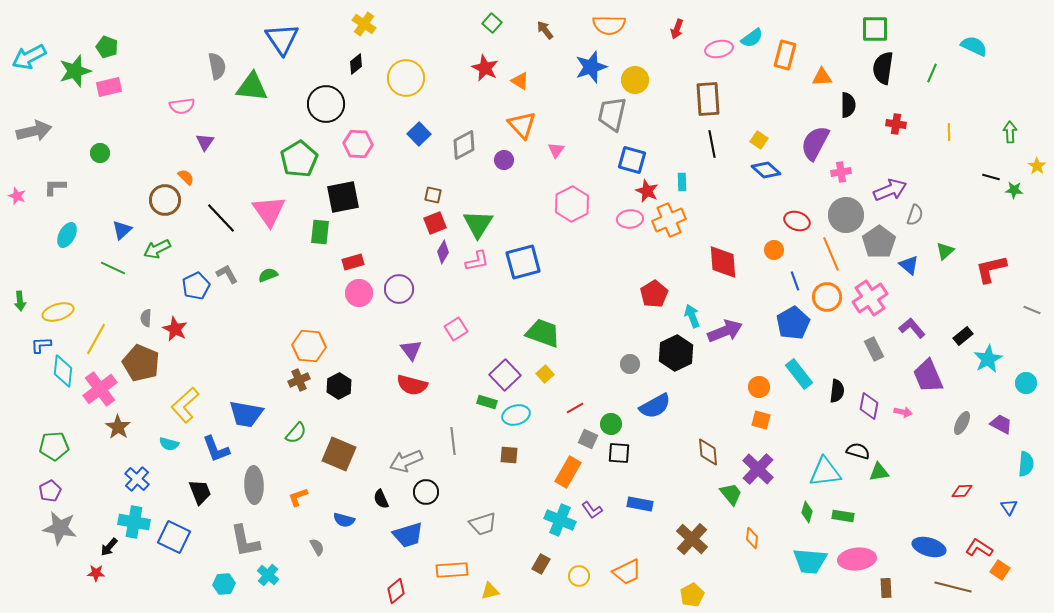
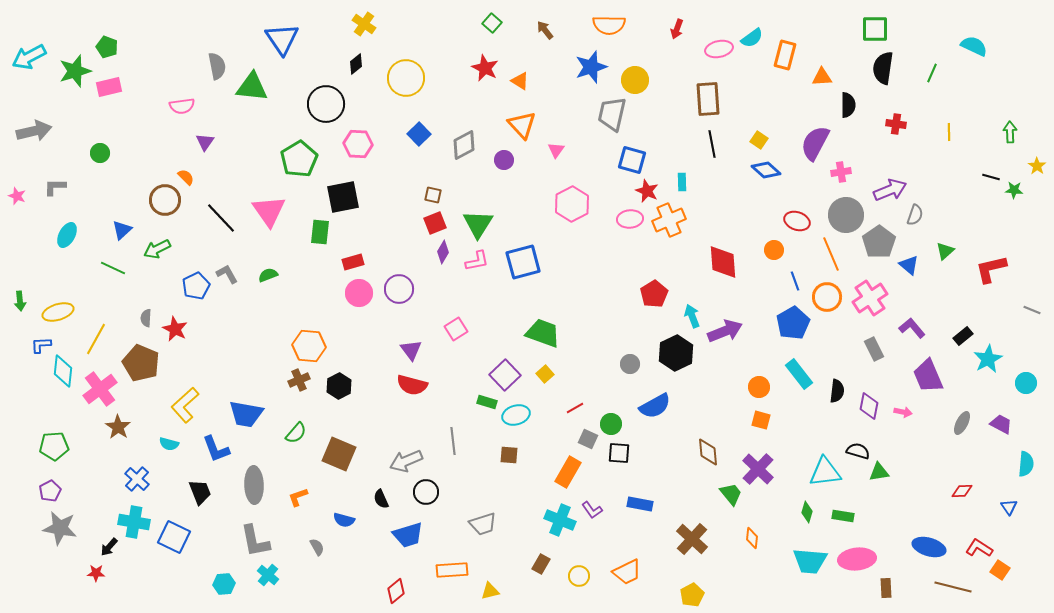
gray L-shape at (245, 541): moved 10 px right
